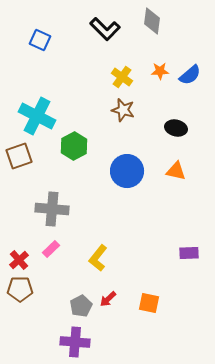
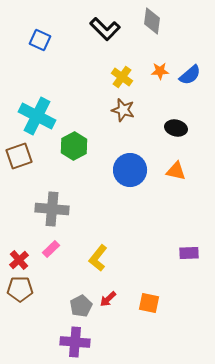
blue circle: moved 3 px right, 1 px up
